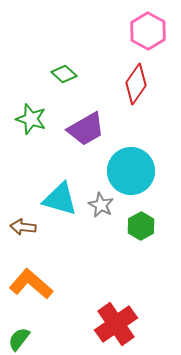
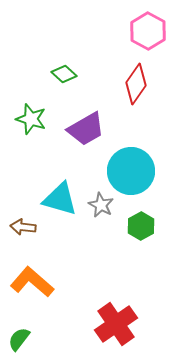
orange L-shape: moved 1 px right, 2 px up
